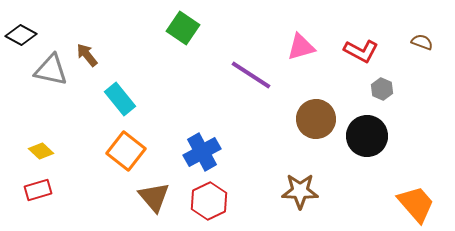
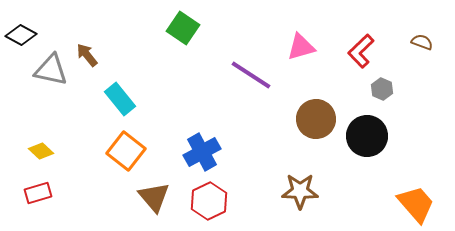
red L-shape: rotated 108 degrees clockwise
red rectangle: moved 3 px down
